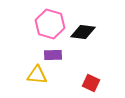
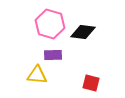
red square: rotated 12 degrees counterclockwise
